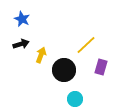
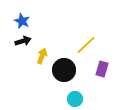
blue star: moved 2 px down
black arrow: moved 2 px right, 3 px up
yellow arrow: moved 1 px right, 1 px down
purple rectangle: moved 1 px right, 2 px down
